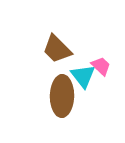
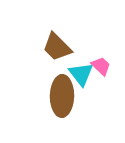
brown trapezoid: moved 2 px up
cyan triangle: moved 2 px left, 2 px up
